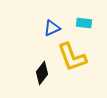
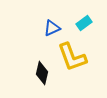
cyan rectangle: rotated 42 degrees counterclockwise
black diamond: rotated 25 degrees counterclockwise
